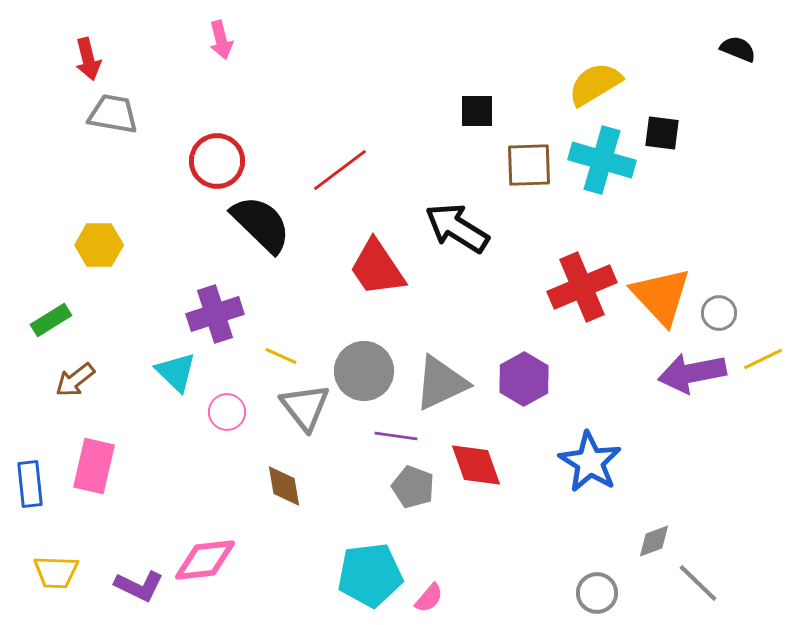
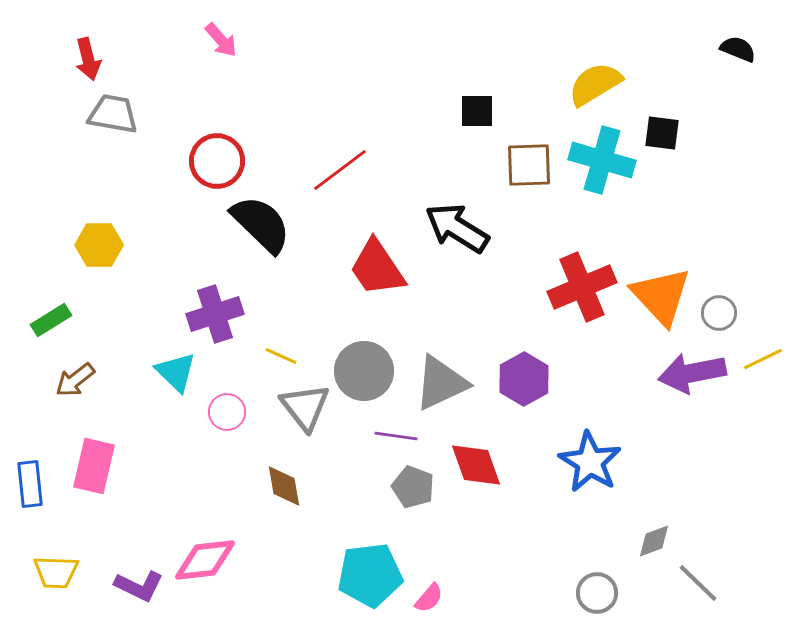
pink arrow at (221, 40): rotated 27 degrees counterclockwise
